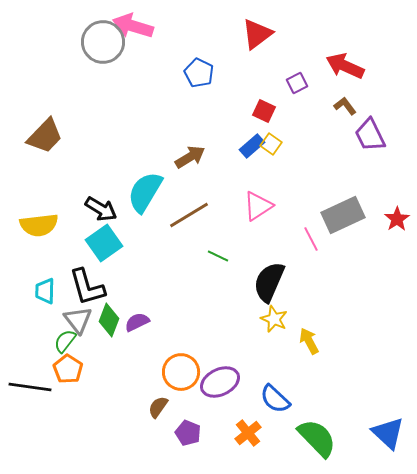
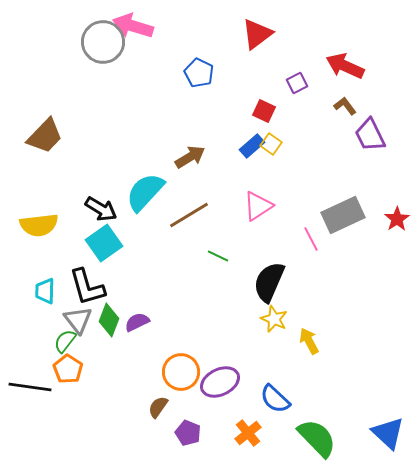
cyan semicircle at (145, 192): rotated 12 degrees clockwise
